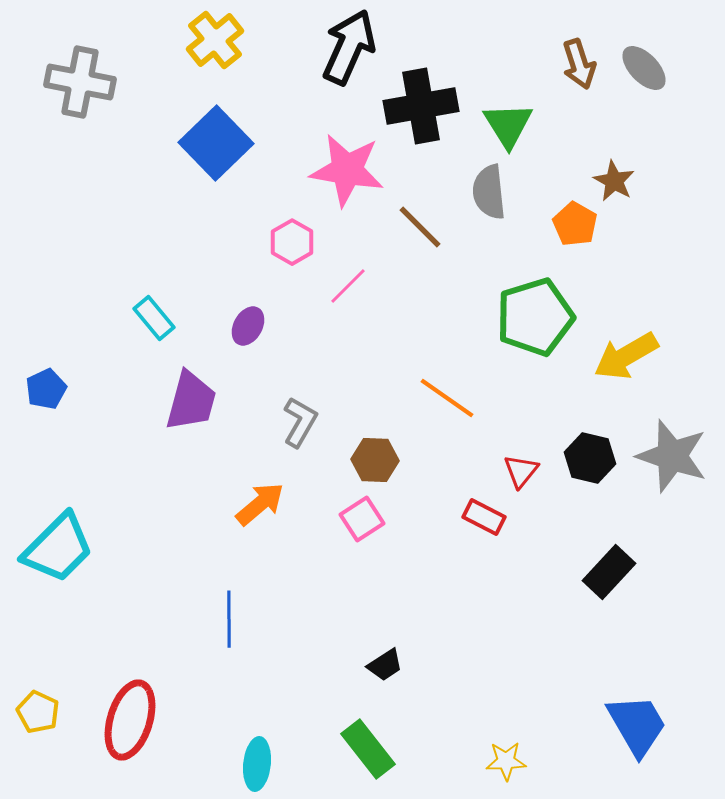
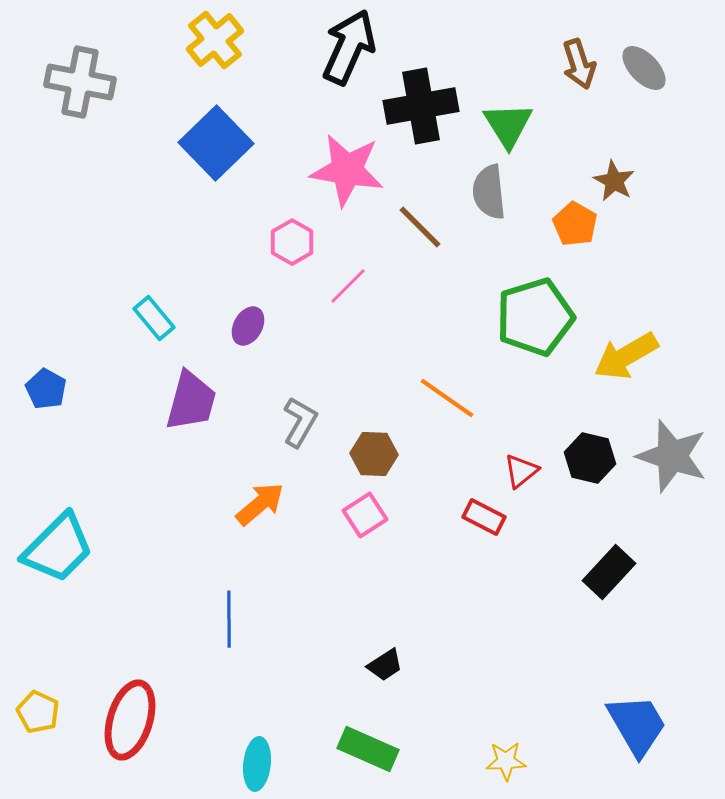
blue pentagon: rotated 18 degrees counterclockwise
brown hexagon: moved 1 px left, 6 px up
red triangle: rotated 12 degrees clockwise
pink square: moved 3 px right, 4 px up
green rectangle: rotated 28 degrees counterclockwise
